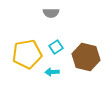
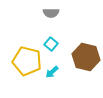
cyan square: moved 5 px left, 3 px up; rotated 16 degrees counterclockwise
yellow pentagon: moved 7 px down; rotated 24 degrees clockwise
cyan arrow: rotated 40 degrees counterclockwise
